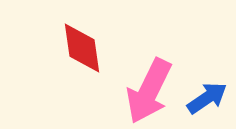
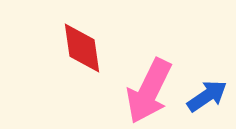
blue arrow: moved 2 px up
